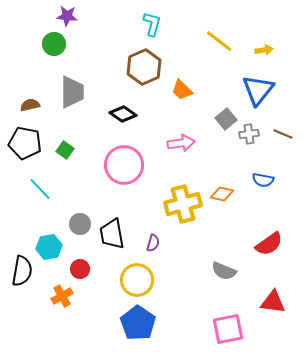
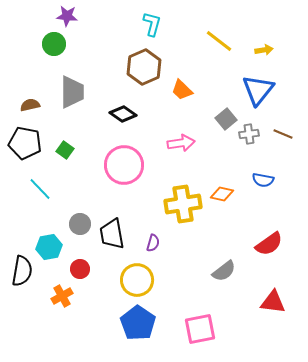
yellow cross: rotated 6 degrees clockwise
gray semicircle: rotated 60 degrees counterclockwise
pink square: moved 28 px left
